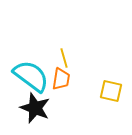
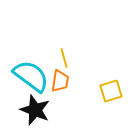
orange trapezoid: moved 1 px left, 2 px down
yellow square: rotated 30 degrees counterclockwise
black star: moved 2 px down
